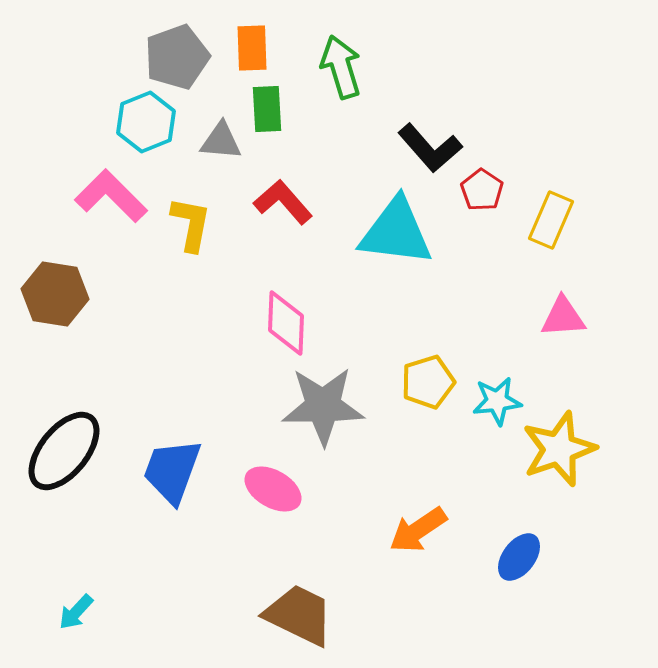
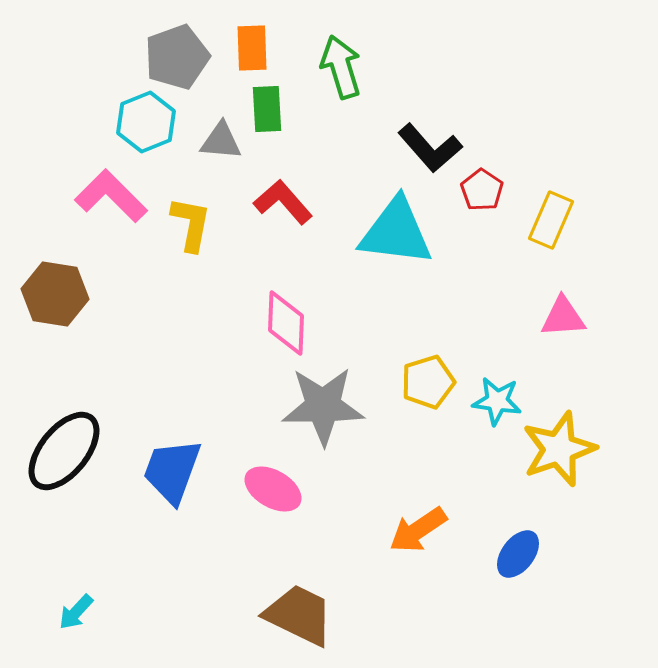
cyan star: rotated 15 degrees clockwise
blue ellipse: moved 1 px left, 3 px up
